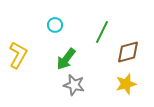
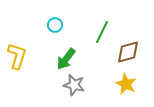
yellow L-shape: moved 1 px left, 1 px down; rotated 12 degrees counterclockwise
yellow star: rotated 30 degrees counterclockwise
